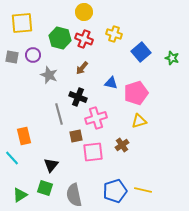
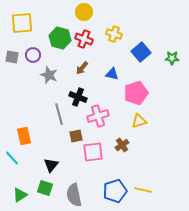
green star: rotated 16 degrees counterclockwise
blue triangle: moved 1 px right, 9 px up
pink cross: moved 2 px right, 2 px up
